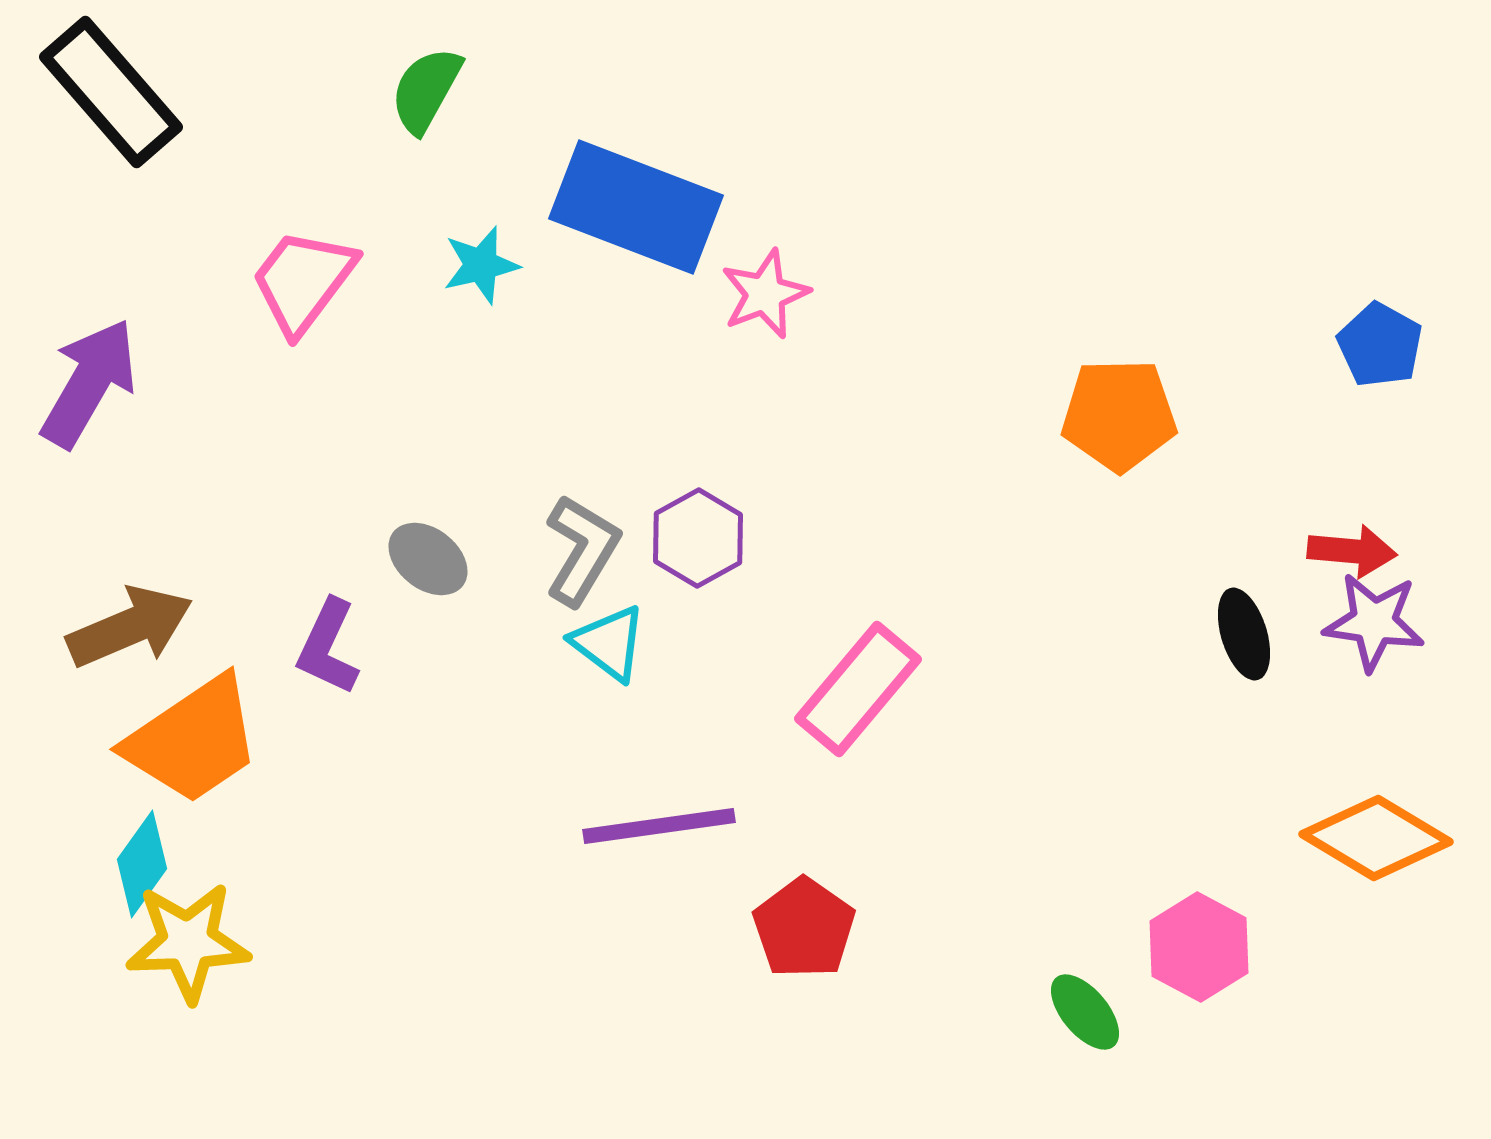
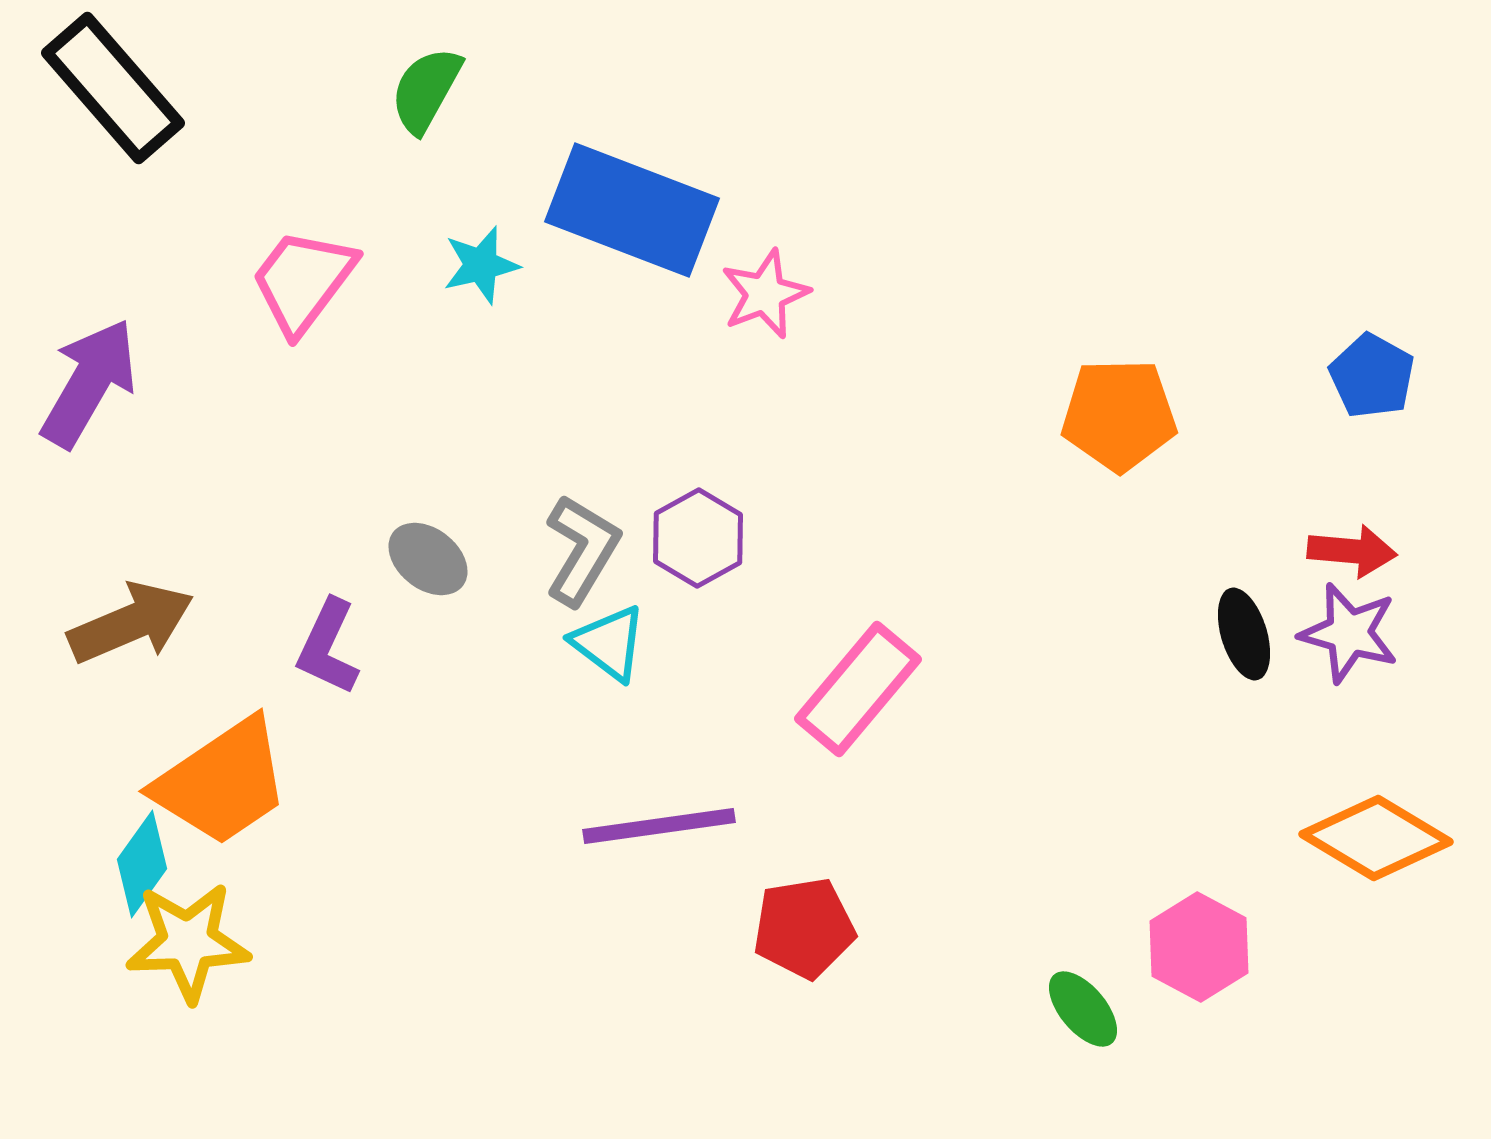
black rectangle: moved 2 px right, 4 px up
blue rectangle: moved 4 px left, 3 px down
blue pentagon: moved 8 px left, 31 px down
purple star: moved 25 px left, 11 px down; rotated 8 degrees clockwise
brown arrow: moved 1 px right, 4 px up
orange trapezoid: moved 29 px right, 42 px down
red pentagon: rotated 28 degrees clockwise
green ellipse: moved 2 px left, 3 px up
